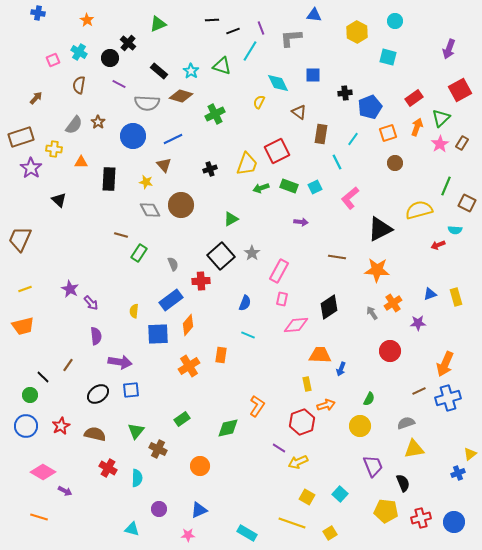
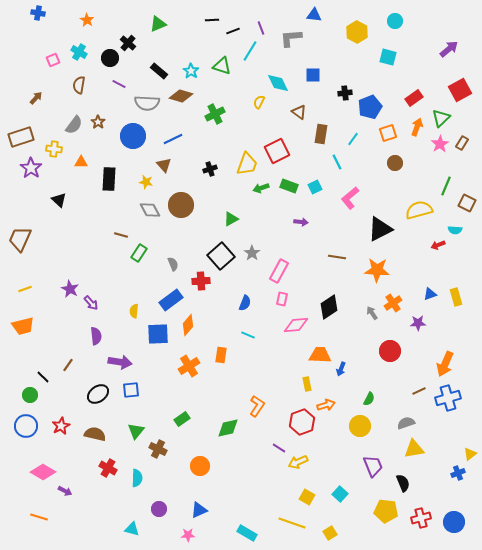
purple arrow at (449, 49): rotated 150 degrees counterclockwise
